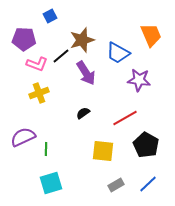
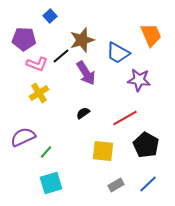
blue square: rotated 16 degrees counterclockwise
yellow cross: rotated 12 degrees counterclockwise
green line: moved 3 px down; rotated 40 degrees clockwise
